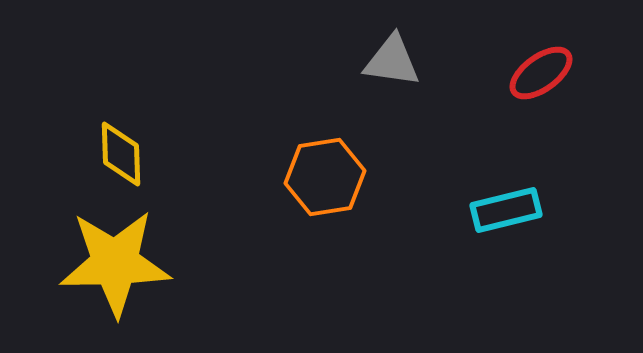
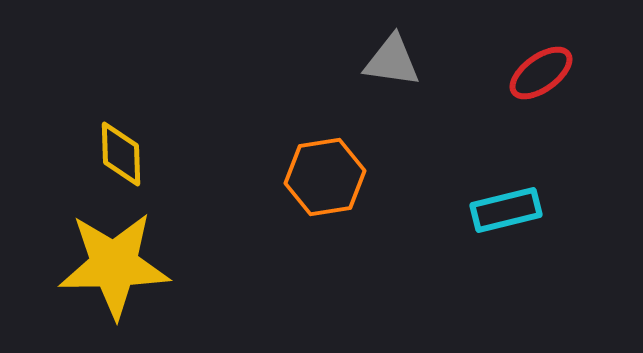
yellow star: moved 1 px left, 2 px down
